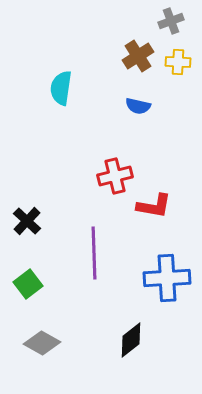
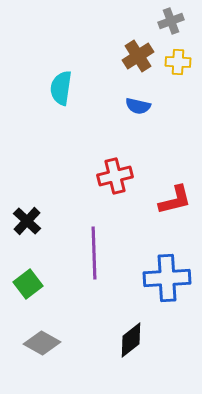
red L-shape: moved 21 px right, 6 px up; rotated 24 degrees counterclockwise
